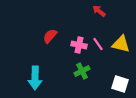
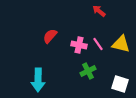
green cross: moved 6 px right
cyan arrow: moved 3 px right, 2 px down
